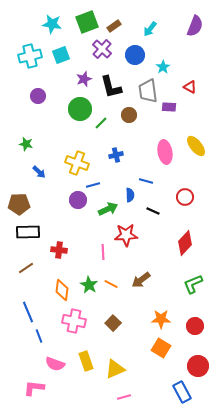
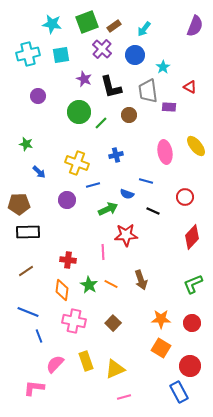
cyan arrow at (150, 29): moved 6 px left
cyan square at (61, 55): rotated 12 degrees clockwise
cyan cross at (30, 56): moved 2 px left, 2 px up
purple star at (84, 79): rotated 28 degrees counterclockwise
green circle at (80, 109): moved 1 px left, 3 px down
blue semicircle at (130, 195): moved 3 px left, 1 px up; rotated 112 degrees clockwise
purple circle at (78, 200): moved 11 px left
red diamond at (185, 243): moved 7 px right, 6 px up
red cross at (59, 250): moved 9 px right, 10 px down
brown line at (26, 268): moved 3 px down
brown arrow at (141, 280): rotated 72 degrees counterclockwise
blue line at (28, 312): rotated 45 degrees counterclockwise
red circle at (195, 326): moved 3 px left, 3 px up
pink semicircle at (55, 364): rotated 114 degrees clockwise
red circle at (198, 366): moved 8 px left
blue rectangle at (182, 392): moved 3 px left
